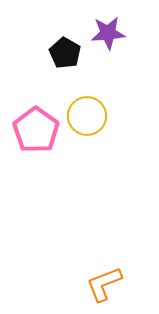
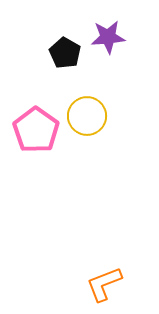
purple star: moved 4 px down
